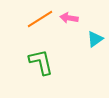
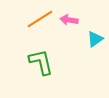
pink arrow: moved 2 px down
